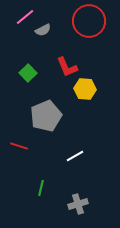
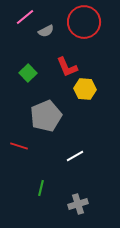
red circle: moved 5 px left, 1 px down
gray semicircle: moved 3 px right, 1 px down
